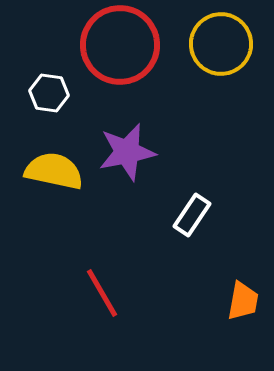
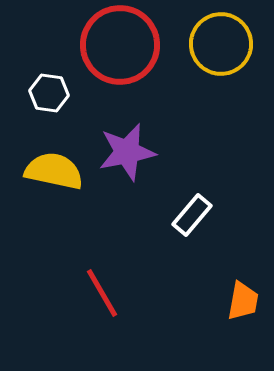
white rectangle: rotated 6 degrees clockwise
